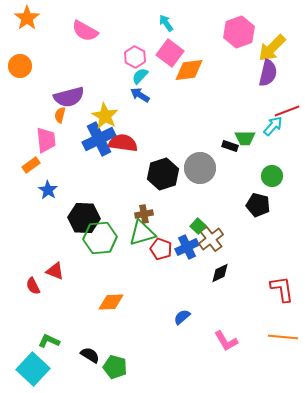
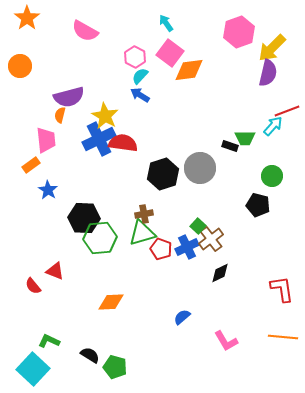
red semicircle at (33, 286): rotated 12 degrees counterclockwise
